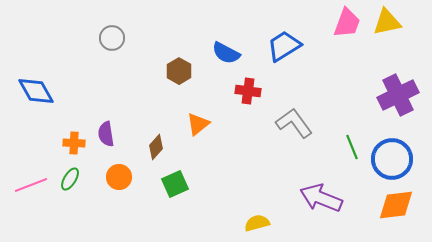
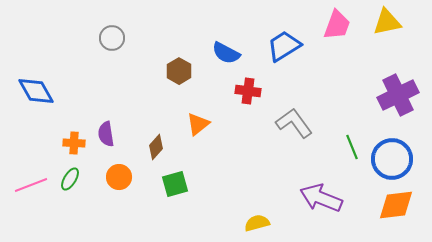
pink trapezoid: moved 10 px left, 2 px down
green square: rotated 8 degrees clockwise
